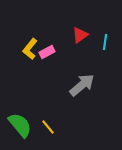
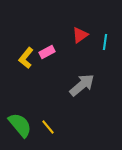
yellow L-shape: moved 4 px left, 9 px down
